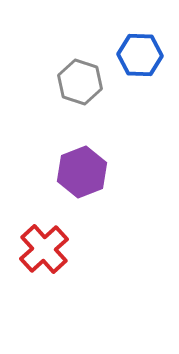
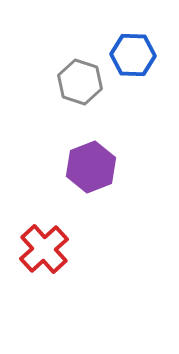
blue hexagon: moved 7 px left
purple hexagon: moved 9 px right, 5 px up
